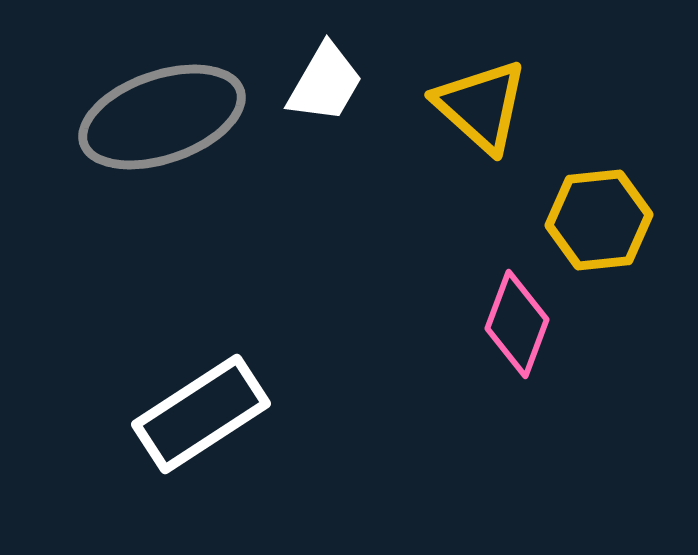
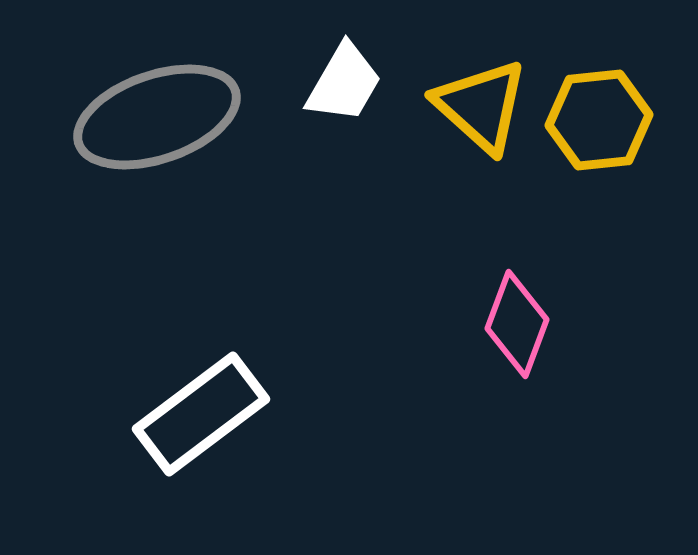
white trapezoid: moved 19 px right
gray ellipse: moved 5 px left
yellow hexagon: moved 100 px up
white rectangle: rotated 4 degrees counterclockwise
